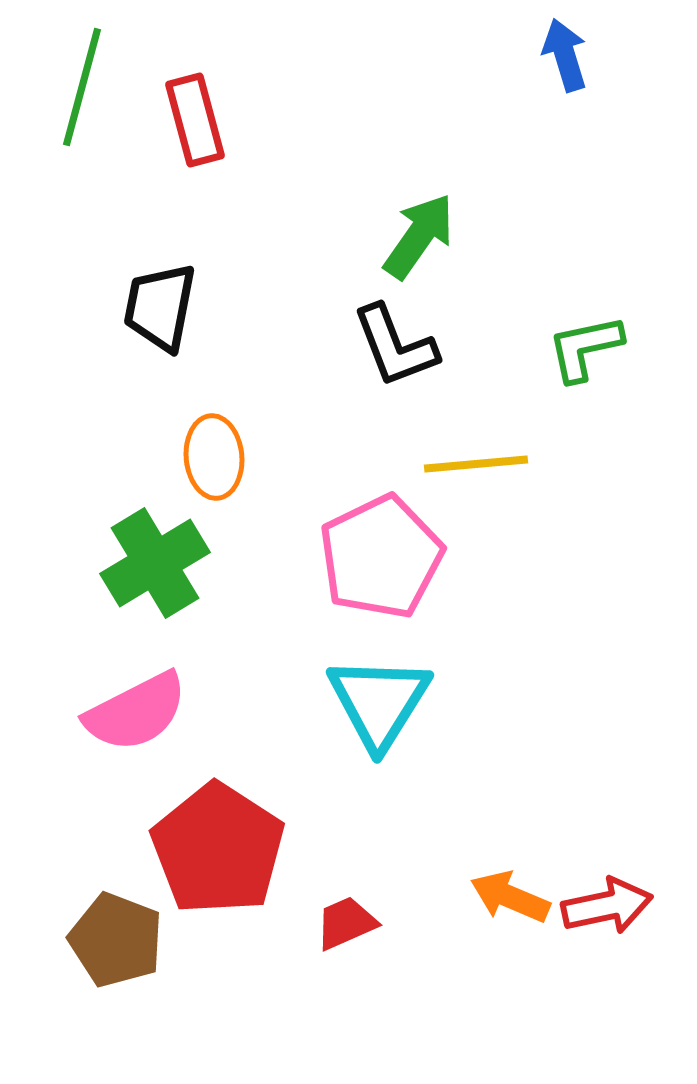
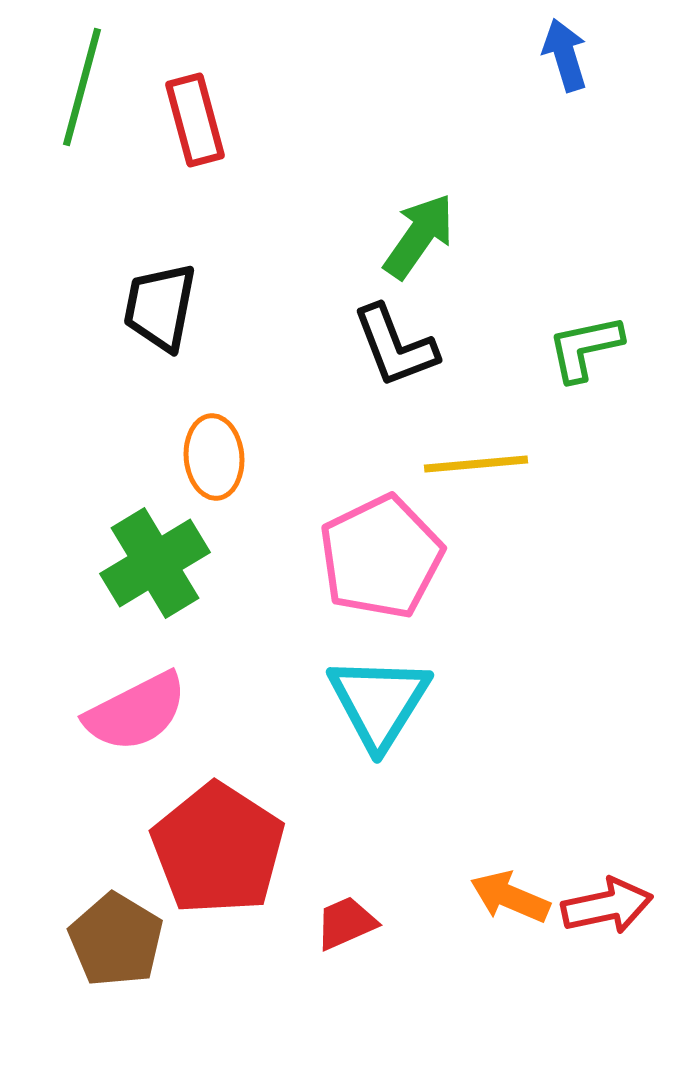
brown pentagon: rotated 10 degrees clockwise
